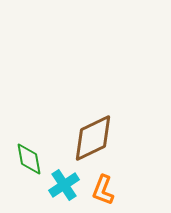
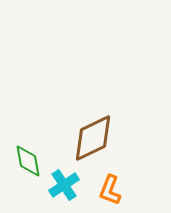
green diamond: moved 1 px left, 2 px down
orange L-shape: moved 7 px right
